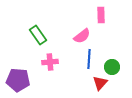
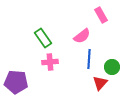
pink rectangle: rotated 28 degrees counterclockwise
green rectangle: moved 5 px right, 3 px down
purple pentagon: moved 2 px left, 2 px down
